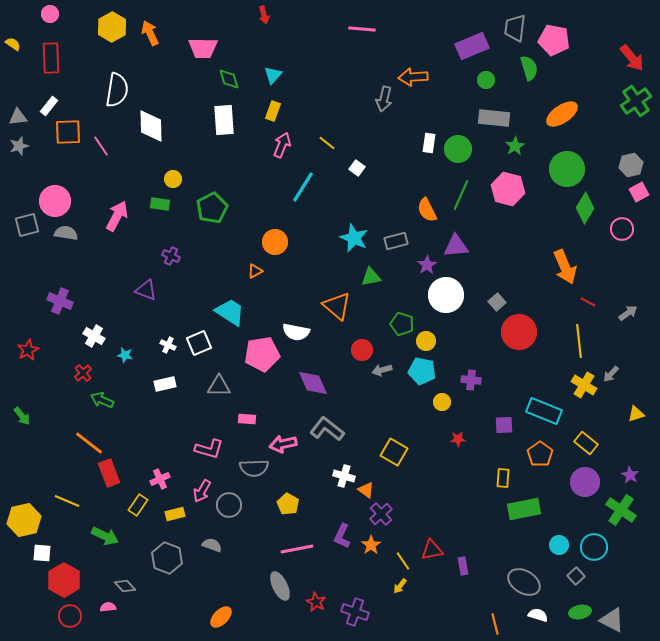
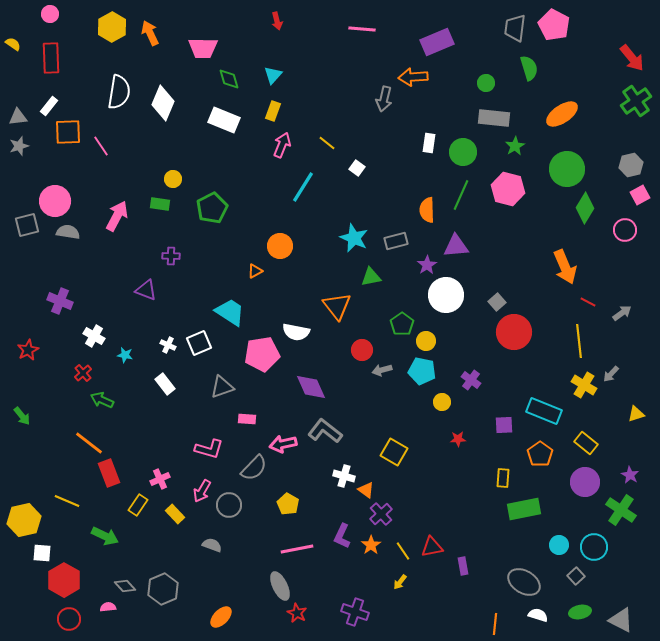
red arrow at (264, 15): moved 13 px right, 6 px down
pink pentagon at (554, 40): moved 15 px up; rotated 16 degrees clockwise
purple rectangle at (472, 46): moved 35 px left, 4 px up
green circle at (486, 80): moved 3 px down
white semicircle at (117, 90): moved 2 px right, 2 px down
white rectangle at (224, 120): rotated 64 degrees counterclockwise
white diamond at (151, 126): moved 12 px right, 23 px up; rotated 24 degrees clockwise
green circle at (458, 149): moved 5 px right, 3 px down
pink square at (639, 192): moved 1 px right, 3 px down
orange semicircle at (427, 210): rotated 25 degrees clockwise
pink circle at (622, 229): moved 3 px right, 1 px down
gray semicircle at (66, 233): moved 2 px right, 1 px up
orange circle at (275, 242): moved 5 px right, 4 px down
purple cross at (171, 256): rotated 24 degrees counterclockwise
orange triangle at (337, 306): rotated 12 degrees clockwise
gray arrow at (628, 313): moved 6 px left
green pentagon at (402, 324): rotated 20 degrees clockwise
red circle at (519, 332): moved 5 px left
purple cross at (471, 380): rotated 30 degrees clockwise
purple diamond at (313, 383): moved 2 px left, 4 px down
white rectangle at (165, 384): rotated 65 degrees clockwise
gray triangle at (219, 386): moved 3 px right, 1 px down; rotated 20 degrees counterclockwise
gray L-shape at (327, 429): moved 2 px left, 2 px down
gray semicircle at (254, 468): rotated 44 degrees counterclockwise
yellow rectangle at (175, 514): rotated 60 degrees clockwise
red triangle at (432, 550): moved 3 px up
gray hexagon at (167, 558): moved 4 px left, 31 px down; rotated 16 degrees clockwise
yellow line at (403, 561): moved 10 px up
yellow arrow at (400, 586): moved 4 px up
red star at (316, 602): moved 19 px left, 11 px down
red circle at (70, 616): moved 1 px left, 3 px down
gray triangle at (612, 620): moved 9 px right
orange line at (495, 624): rotated 20 degrees clockwise
